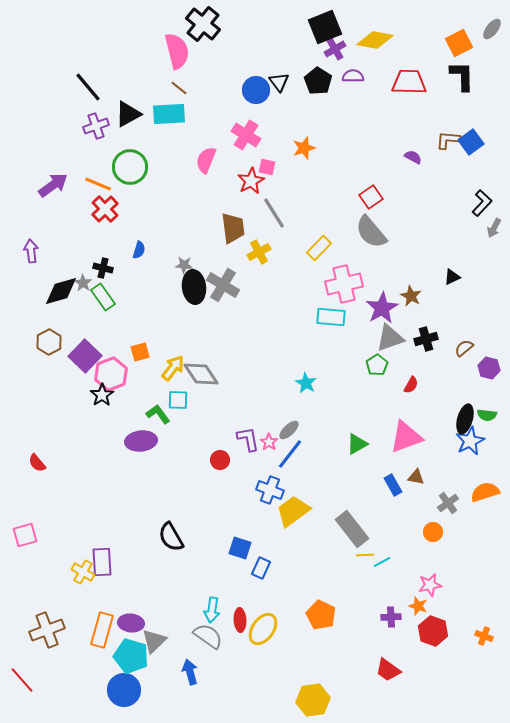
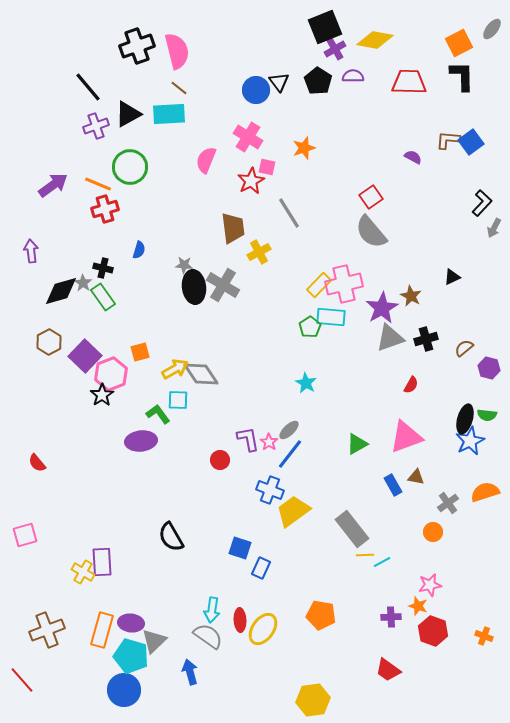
black cross at (203, 24): moved 66 px left, 22 px down; rotated 32 degrees clockwise
pink cross at (246, 135): moved 2 px right, 2 px down
red cross at (105, 209): rotated 28 degrees clockwise
gray line at (274, 213): moved 15 px right
yellow rectangle at (319, 248): moved 37 px down
green pentagon at (377, 365): moved 67 px left, 38 px up
yellow arrow at (173, 368): moved 2 px right, 1 px down; rotated 24 degrees clockwise
orange pentagon at (321, 615): rotated 16 degrees counterclockwise
